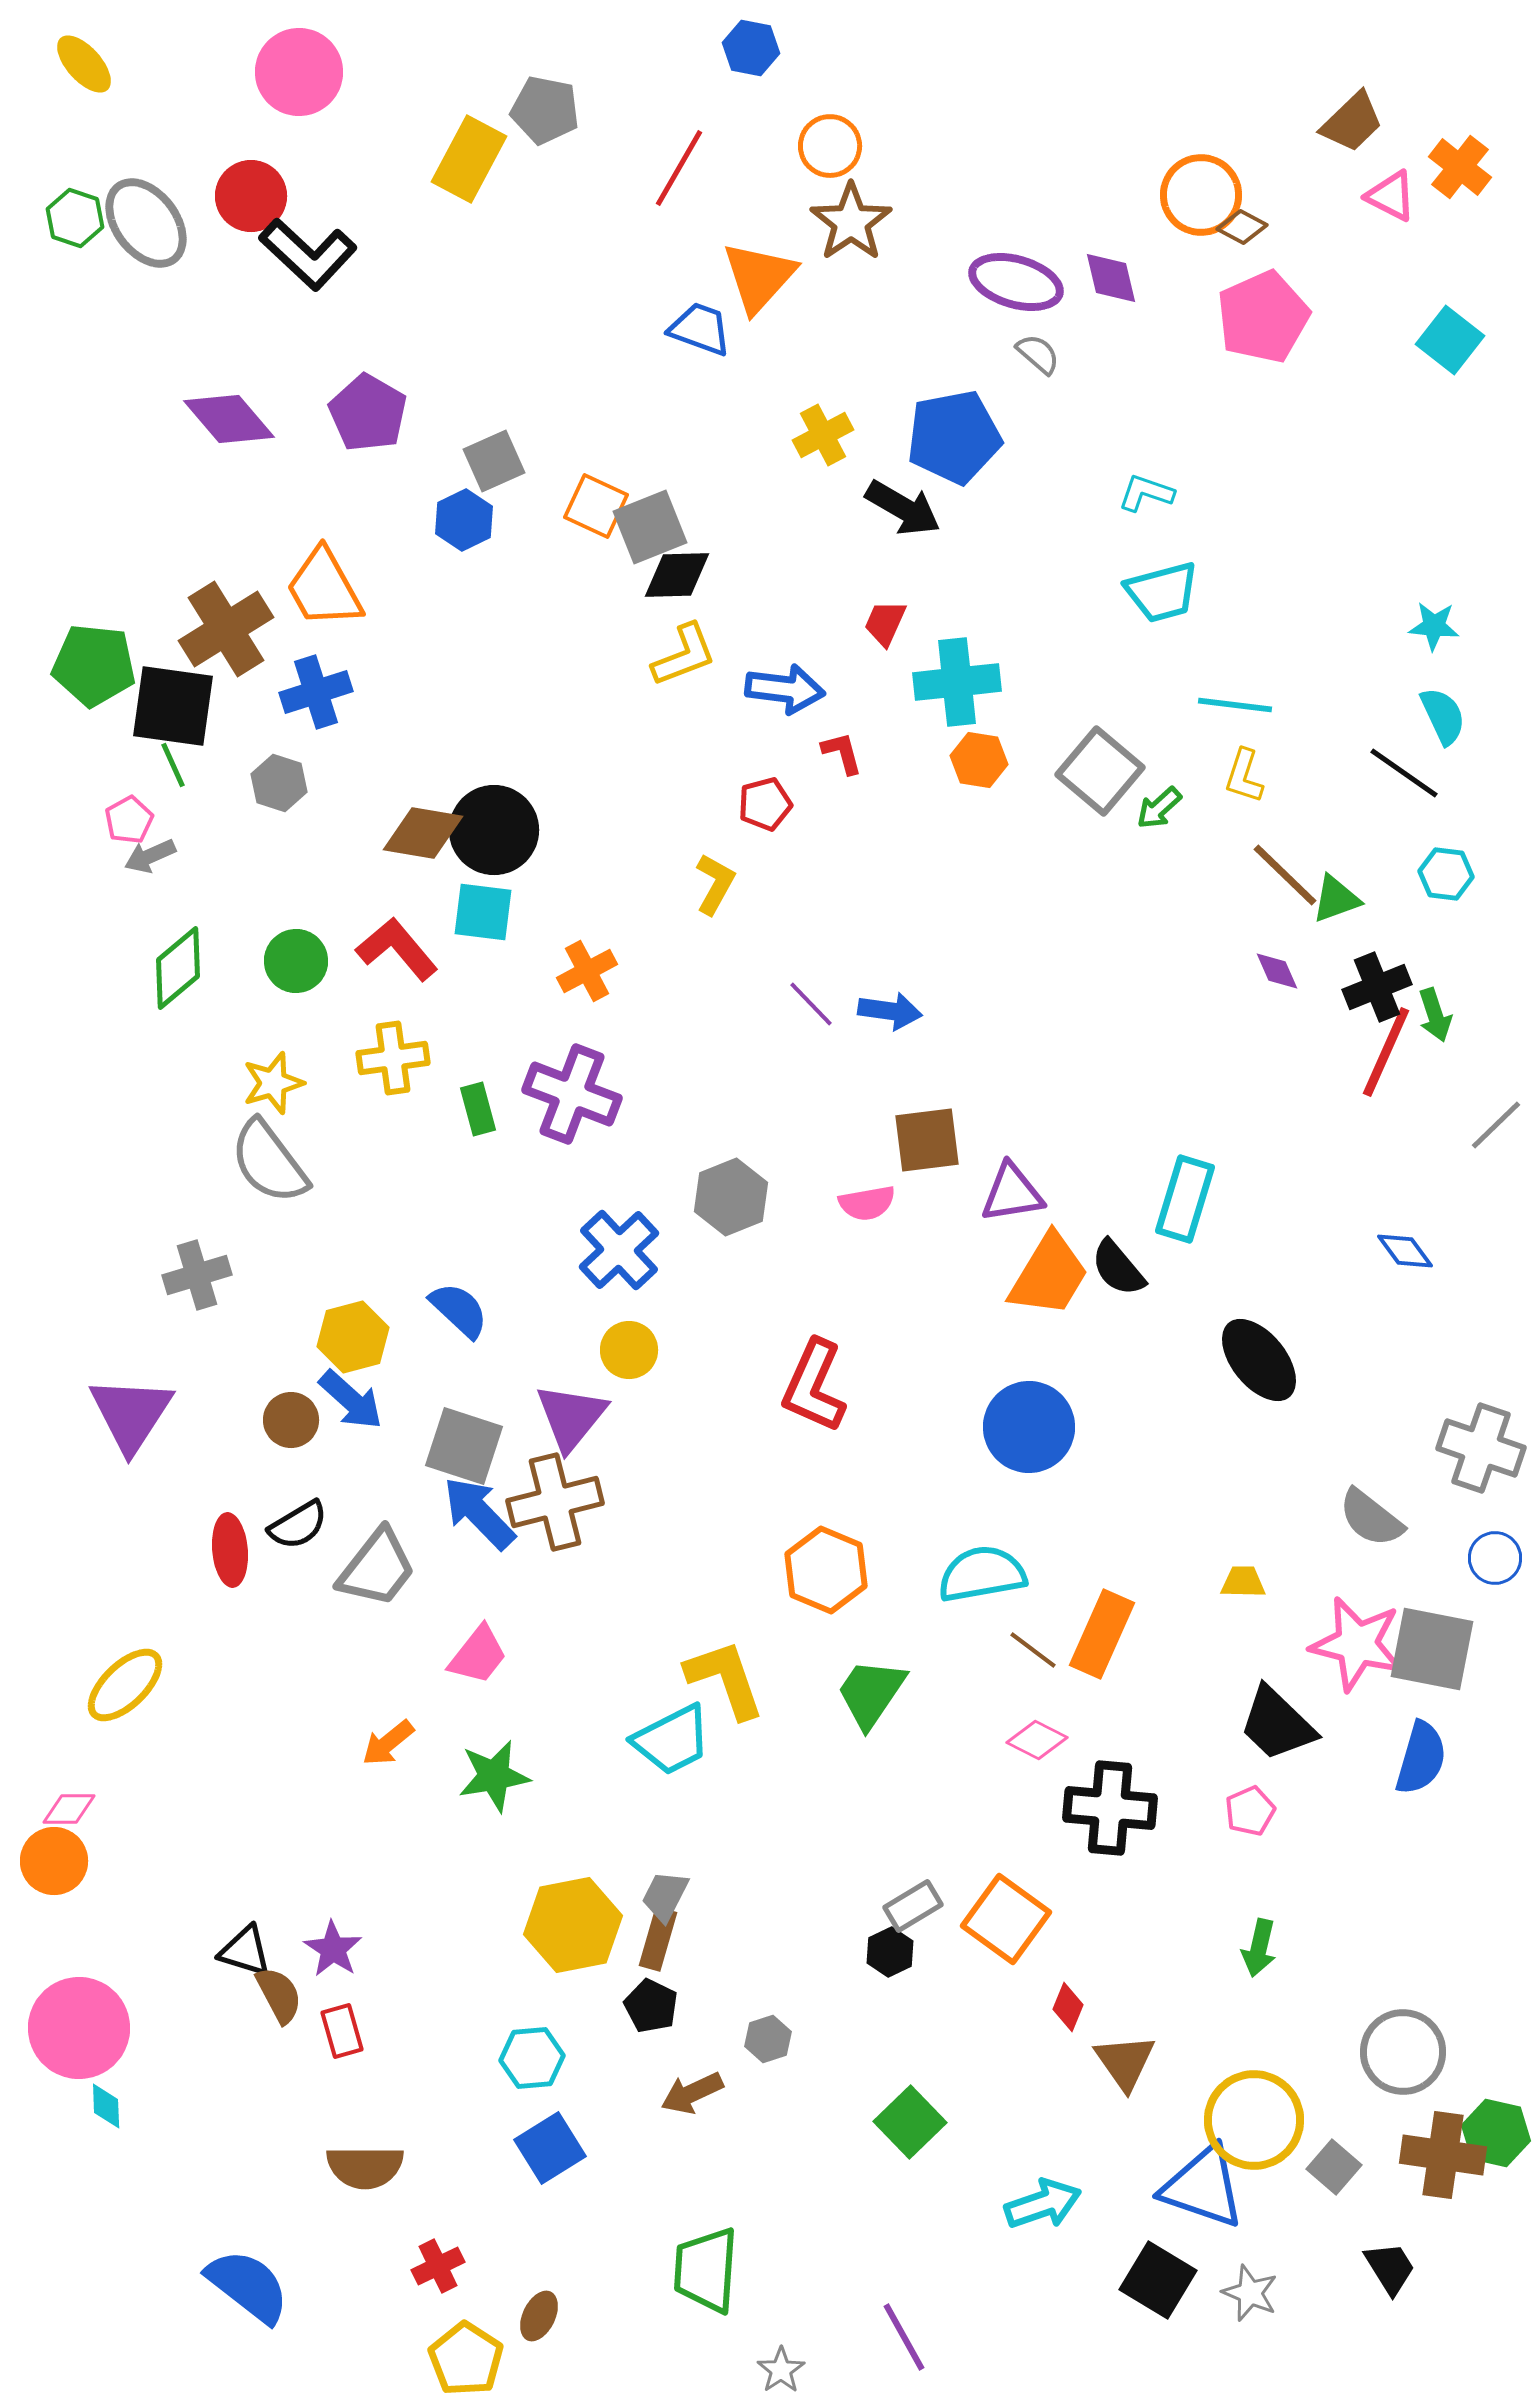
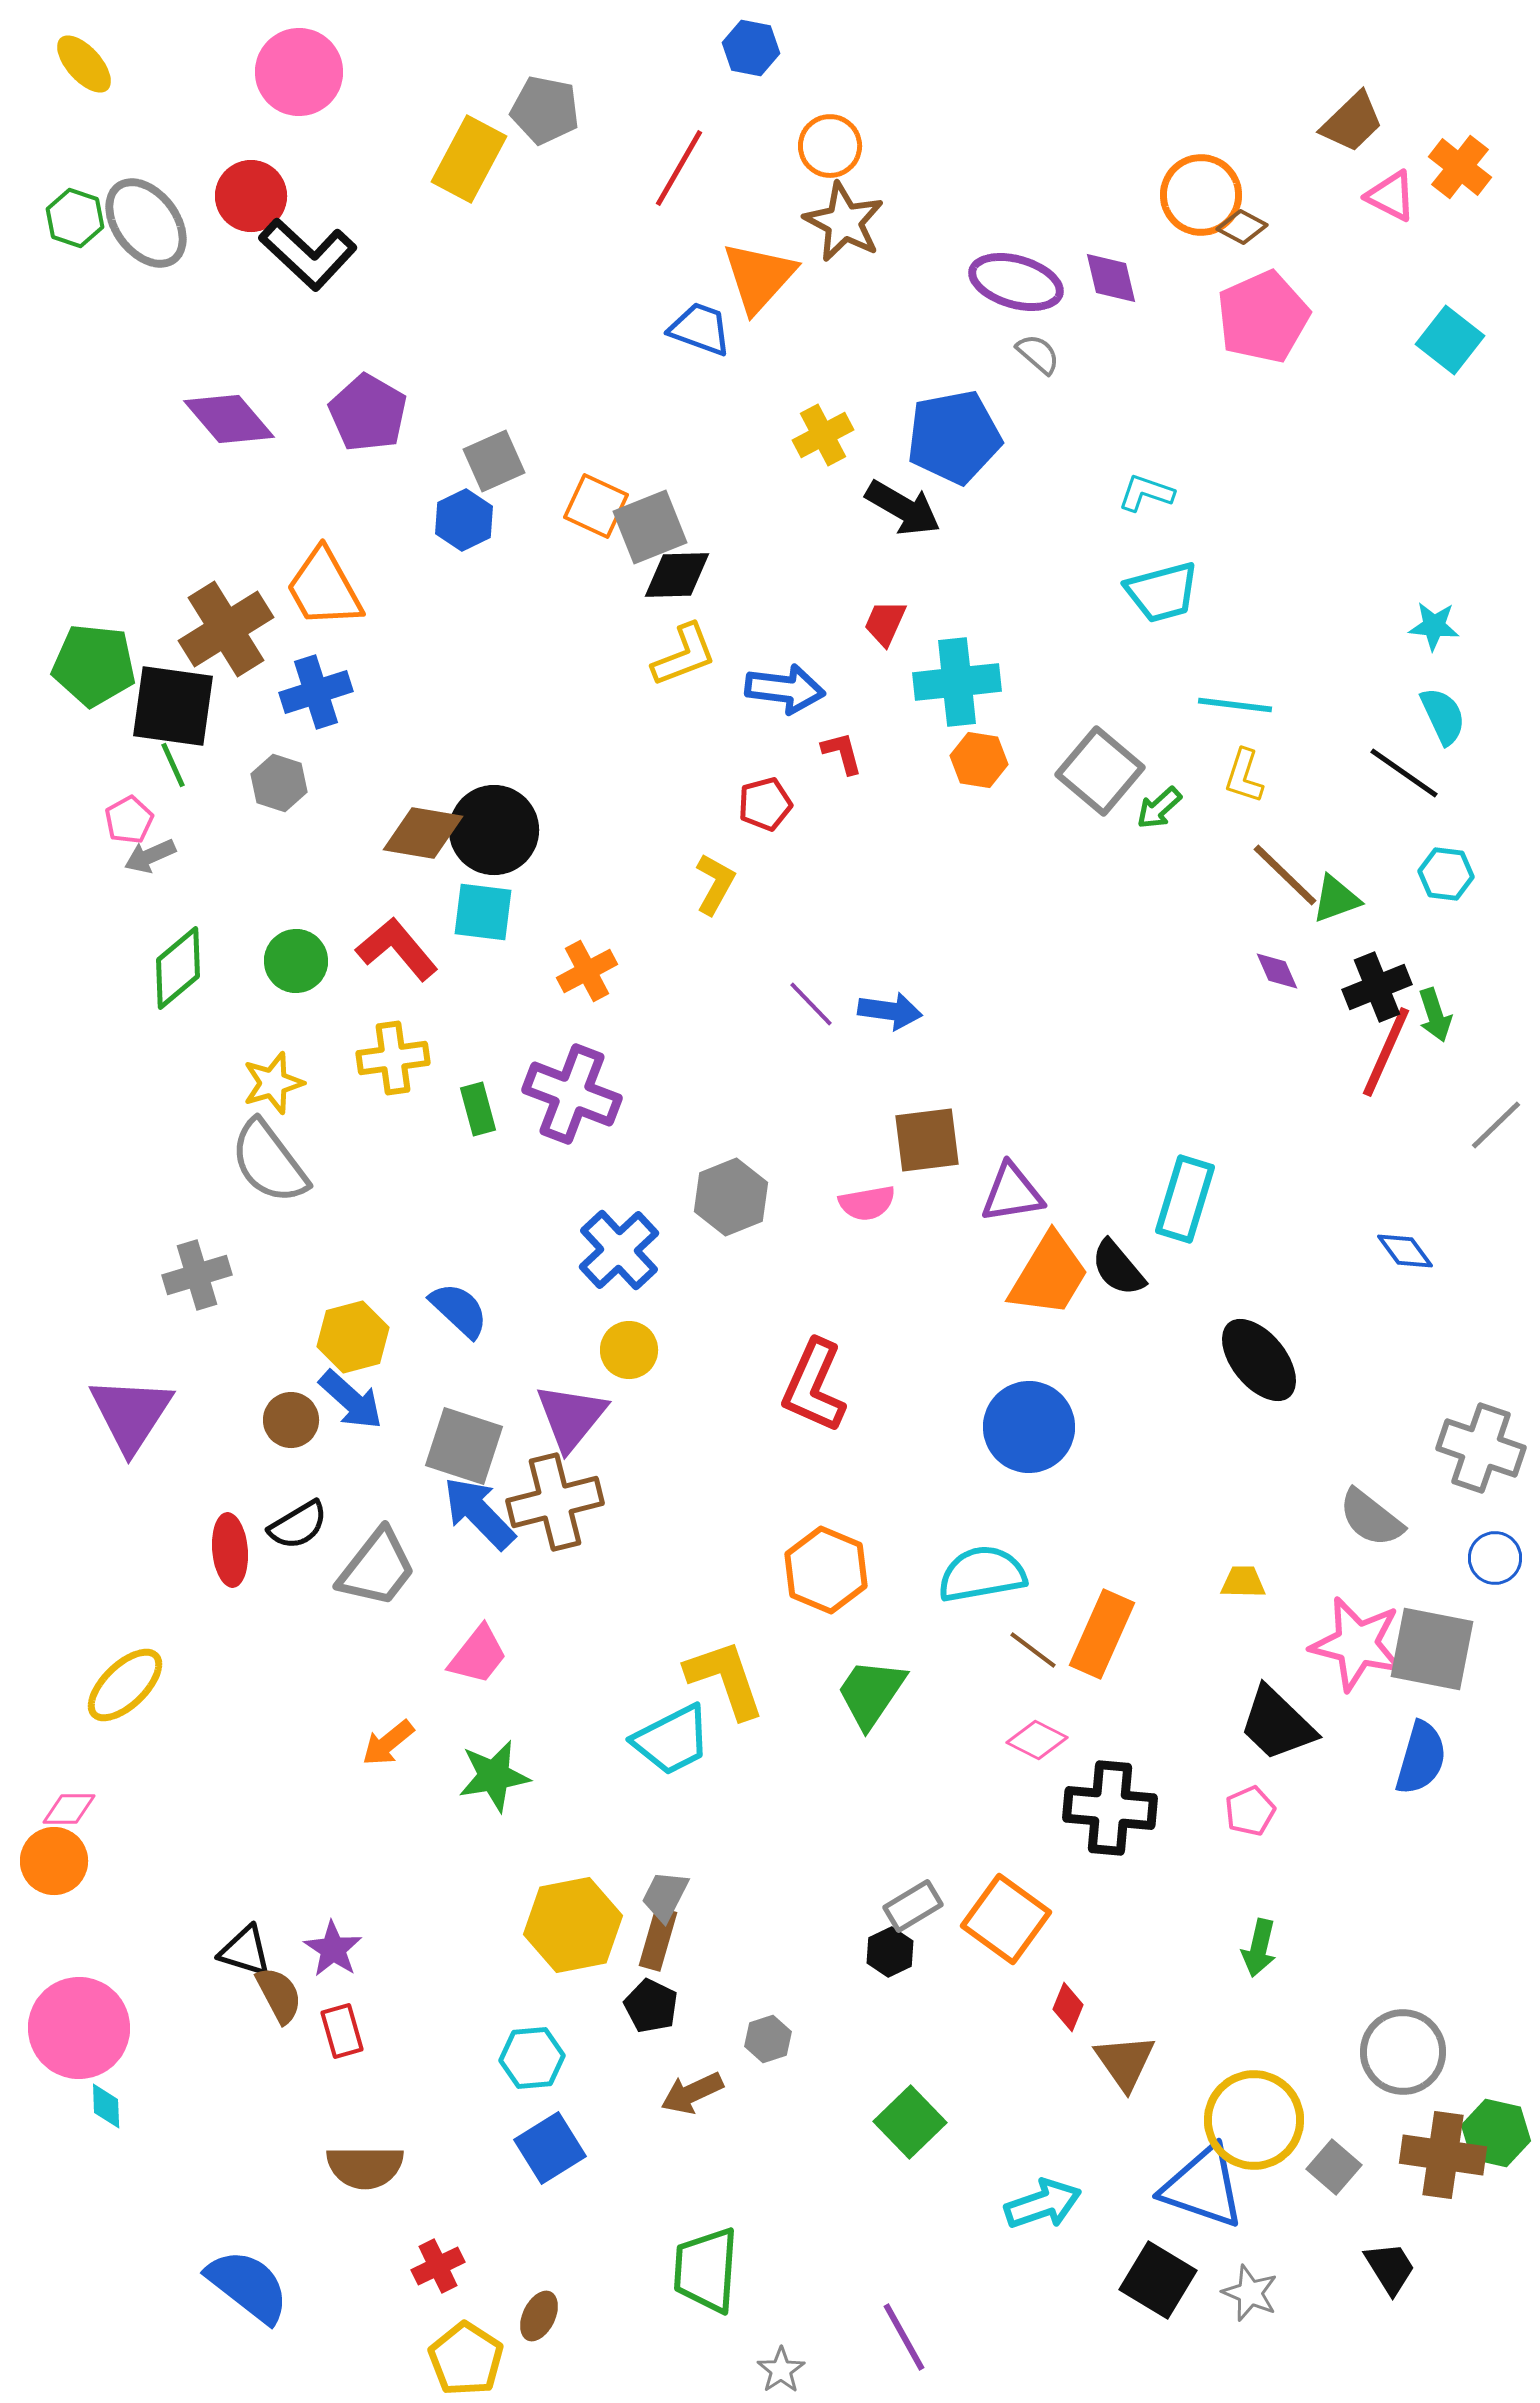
brown star at (851, 222): moved 7 px left; rotated 10 degrees counterclockwise
